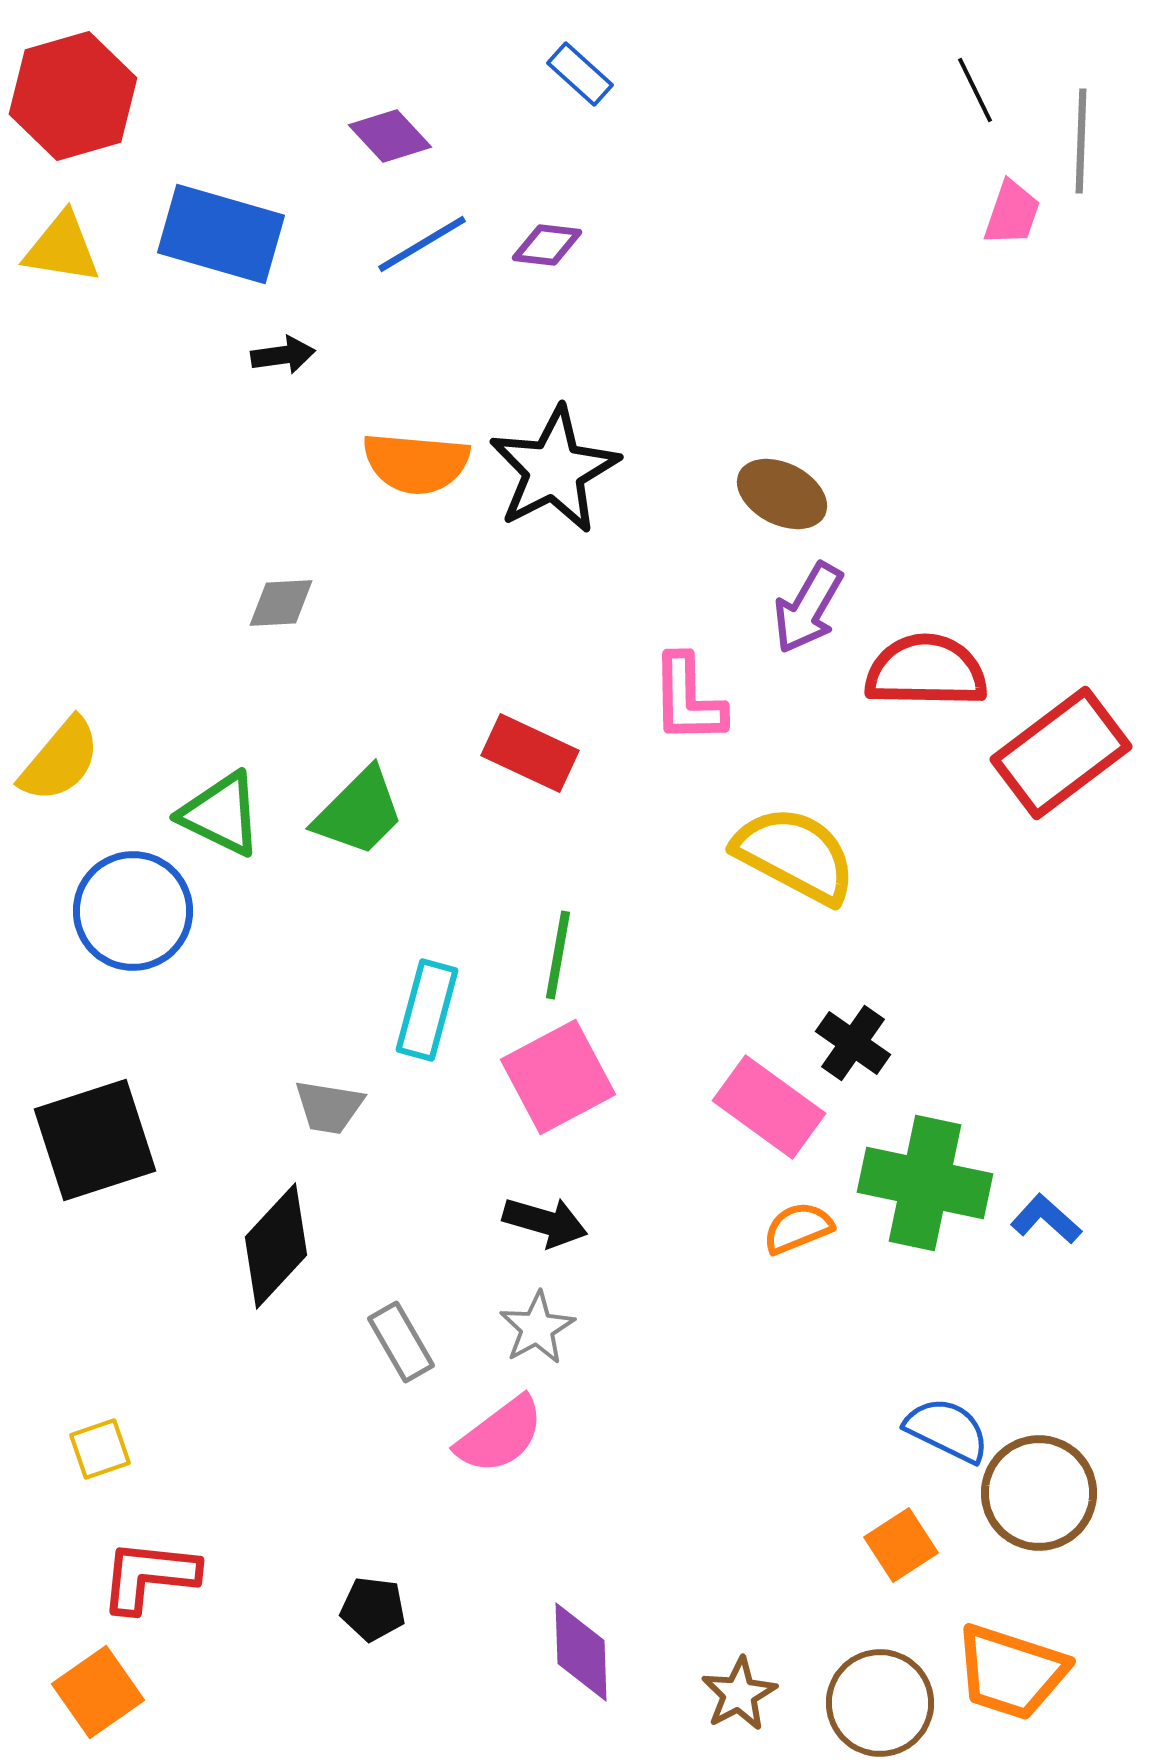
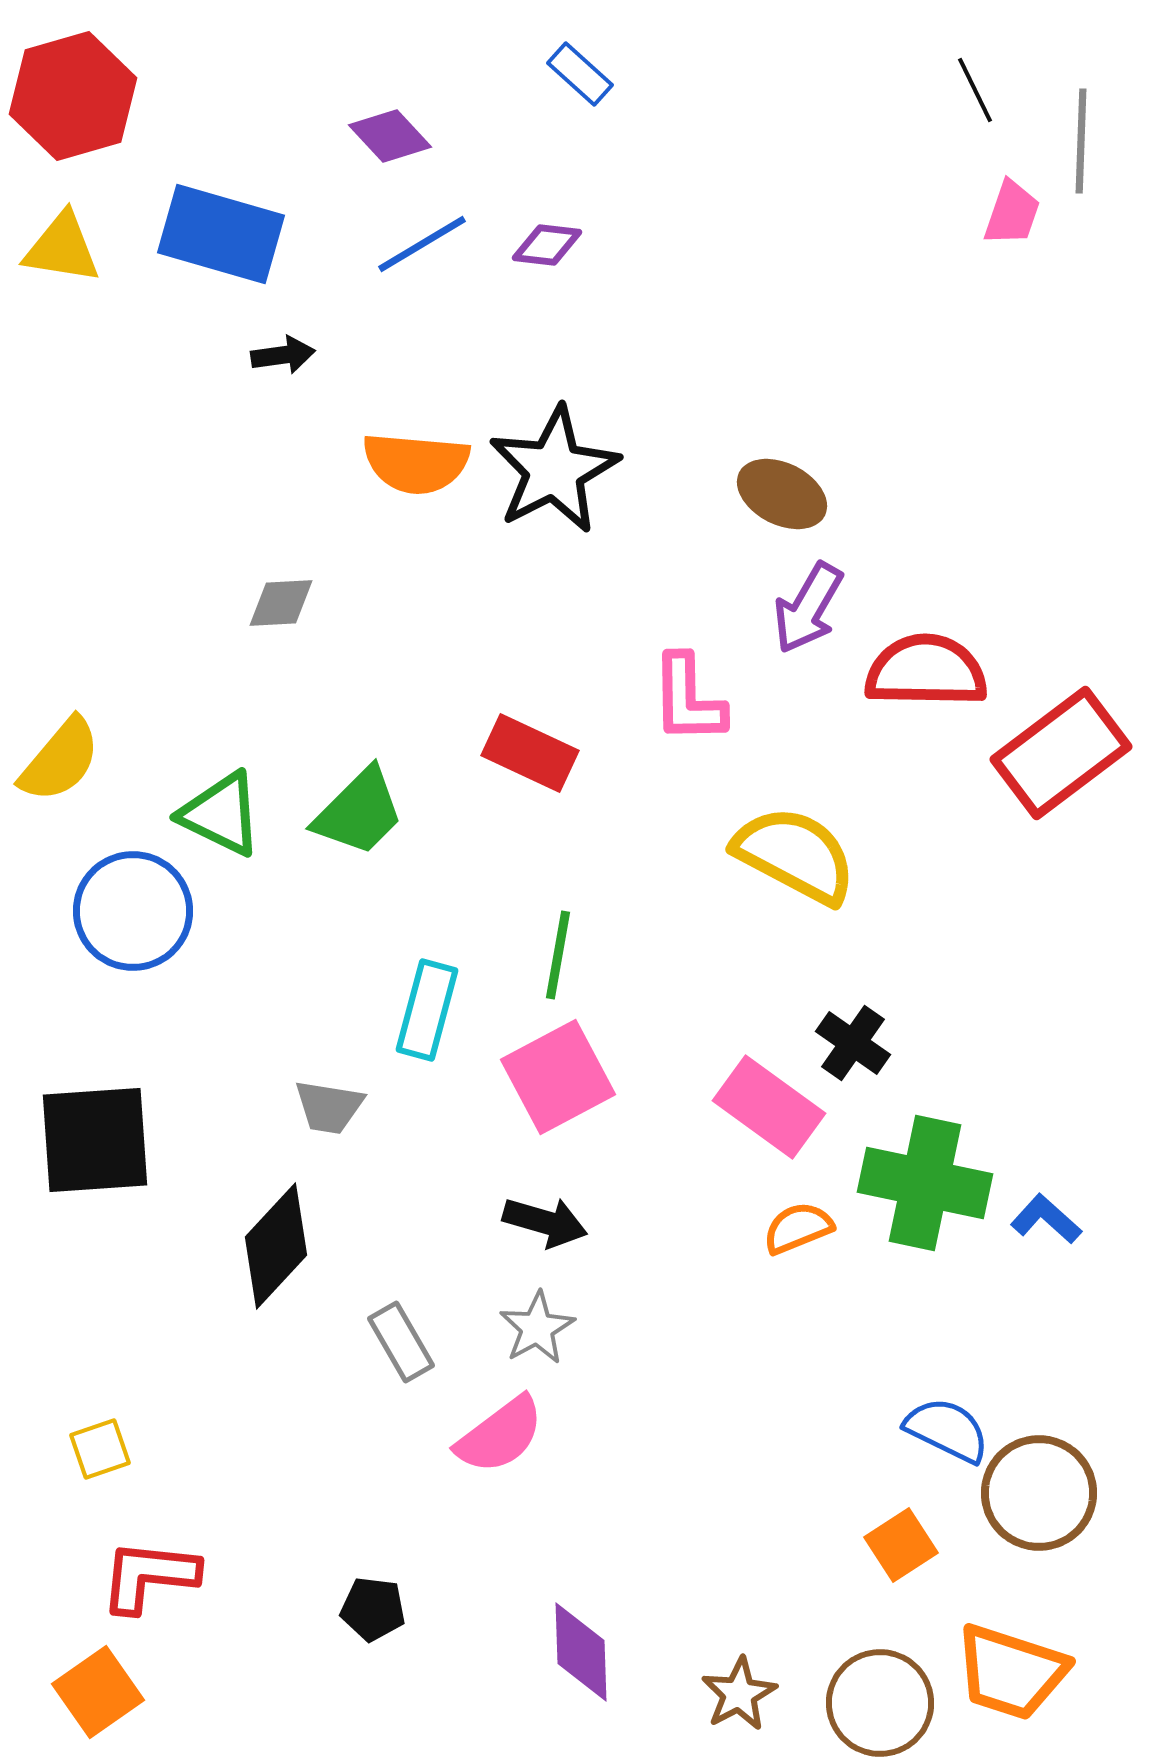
black square at (95, 1140): rotated 14 degrees clockwise
